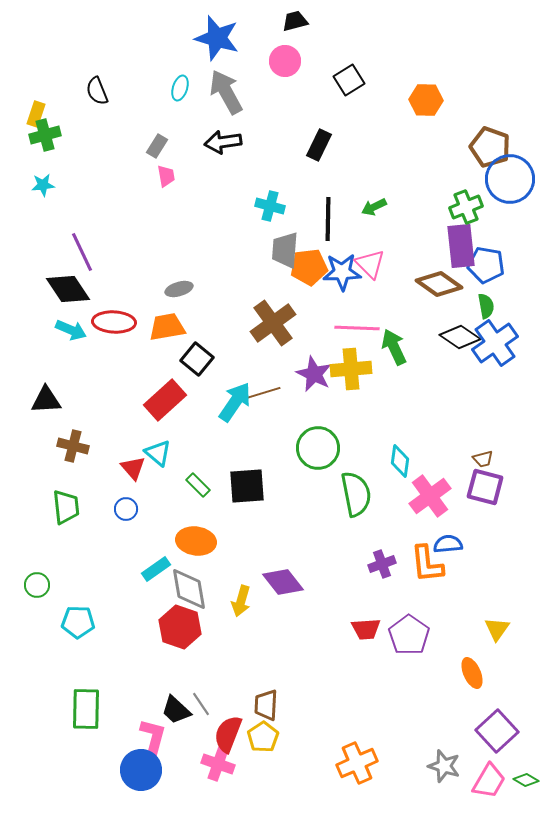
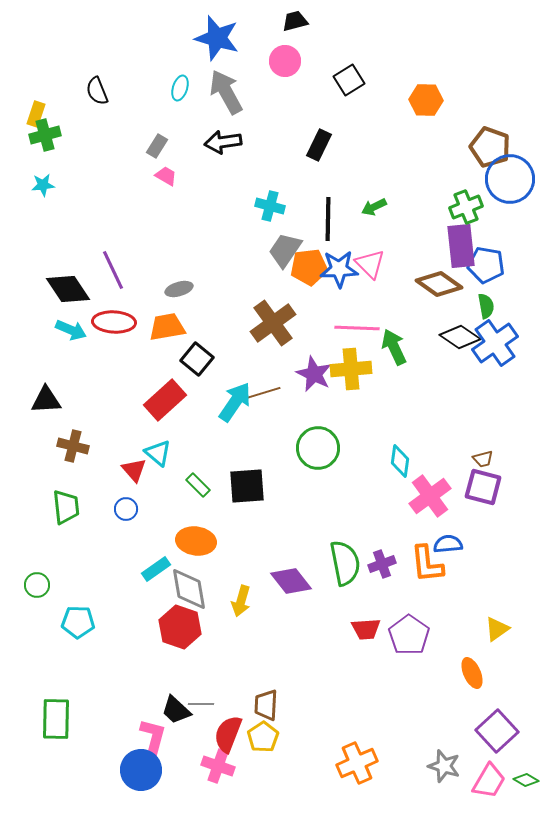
pink trapezoid at (166, 176): rotated 50 degrees counterclockwise
gray trapezoid at (285, 250): rotated 30 degrees clockwise
purple line at (82, 252): moved 31 px right, 18 px down
blue star at (342, 272): moved 3 px left, 3 px up
red triangle at (133, 468): moved 1 px right, 2 px down
purple square at (485, 487): moved 2 px left
green semicircle at (356, 494): moved 11 px left, 69 px down
purple diamond at (283, 582): moved 8 px right, 1 px up
yellow triangle at (497, 629): rotated 20 degrees clockwise
gray line at (201, 704): rotated 55 degrees counterclockwise
green rectangle at (86, 709): moved 30 px left, 10 px down
pink cross at (218, 764): moved 2 px down
